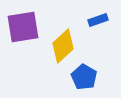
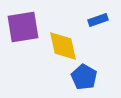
yellow diamond: rotated 60 degrees counterclockwise
